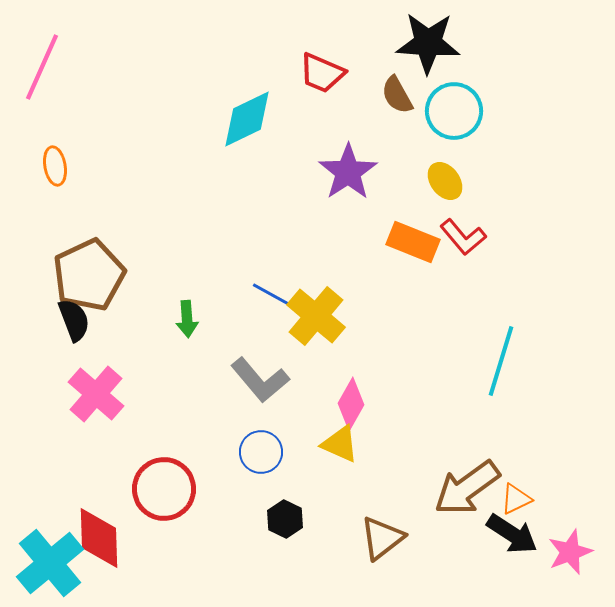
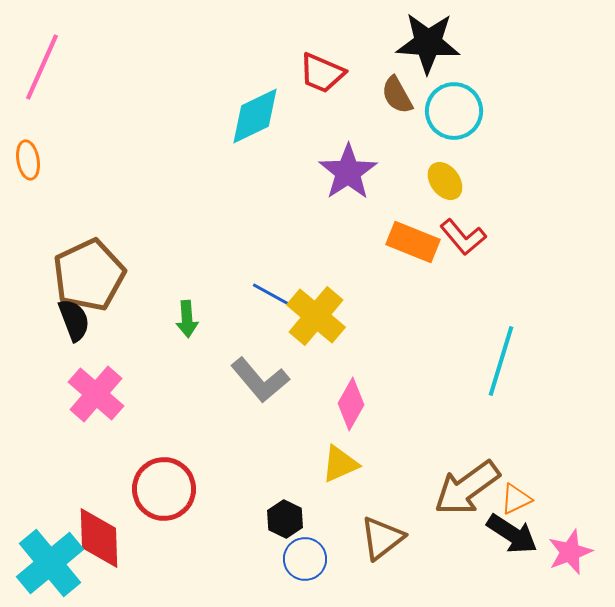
cyan diamond: moved 8 px right, 3 px up
orange ellipse: moved 27 px left, 6 px up
yellow triangle: moved 20 px down; rotated 48 degrees counterclockwise
blue circle: moved 44 px right, 107 px down
